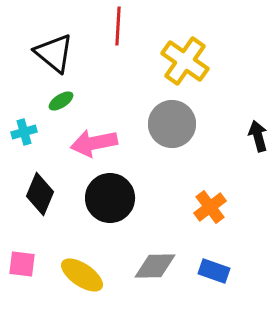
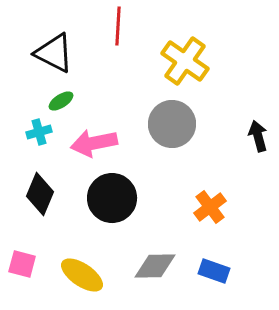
black triangle: rotated 12 degrees counterclockwise
cyan cross: moved 15 px right
black circle: moved 2 px right
pink square: rotated 8 degrees clockwise
